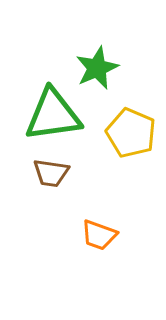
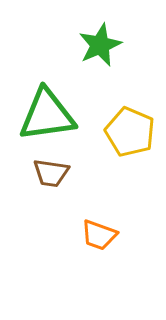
green star: moved 3 px right, 23 px up
green triangle: moved 6 px left
yellow pentagon: moved 1 px left, 1 px up
